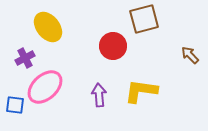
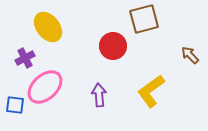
yellow L-shape: moved 10 px right; rotated 44 degrees counterclockwise
